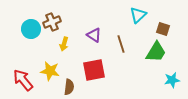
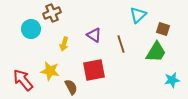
brown cross: moved 9 px up
brown semicircle: moved 2 px right; rotated 35 degrees counterclockwise
